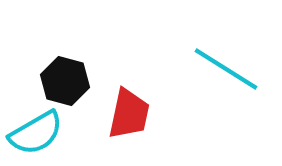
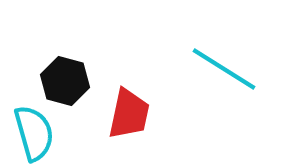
cyan line: moved 2 px left
cyan semicircle: moved 2 px left; rotated 76 degrees counterclockwise
